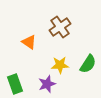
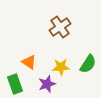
orange triangle: moved 20 px down
yellow star: moved 1 px right, 2 px down
